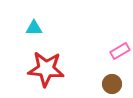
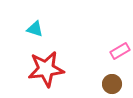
cyan triangle: moved 1 px right, 1 px down; rotated 18 degrees clockwise
red star: rotated 12 degrees counterclockwise
